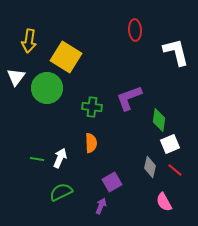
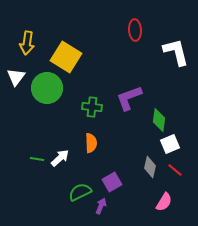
yellow arrow: moved 2 px left, 2 px down
white arrow: rotated 24 degrees clockwise
green semicircle: moved 19 px right
pink semicircle: rotated 120 degrees counterclockwise
